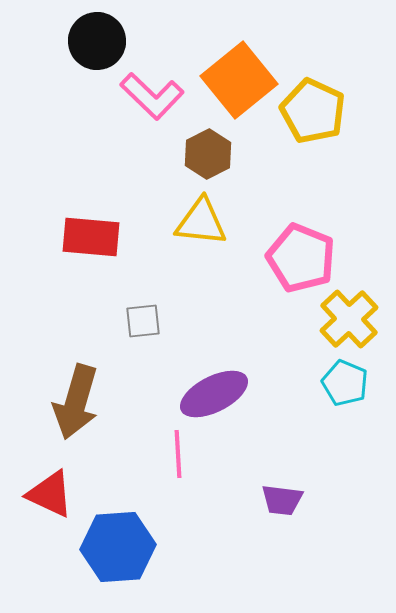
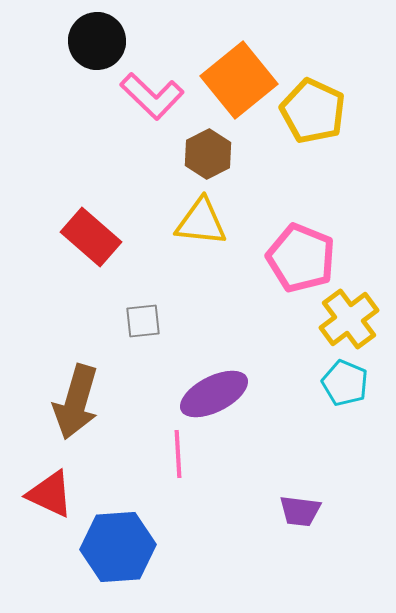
red rectangle: rotated 36 degrees clockwise
yellow cross: rotated 6 degrees clockwise
purple trapezoid: moved 18 px right, 11 px down
